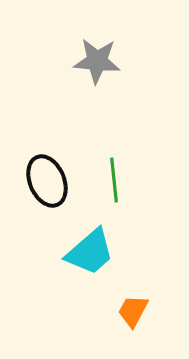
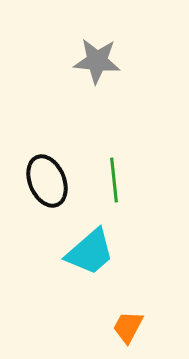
orange trapezoid: moved 5 px left, 16 px down
